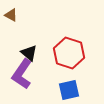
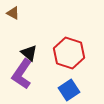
brown triangle: moved 2 px right, 2 px up
blue square: rotated 20 degrees counterclockwise
